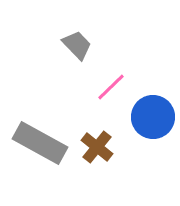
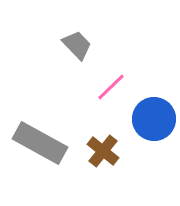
blue circle: moved 1 px right, 2 px down
brown cross: moved 6 px right, 4 px down
